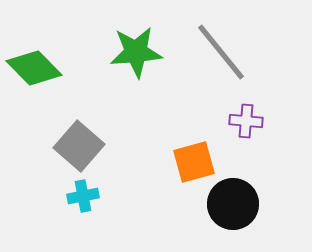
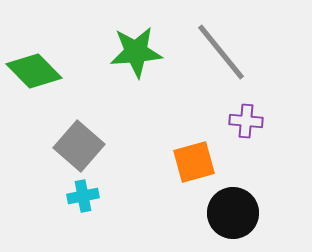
green diamond: moved 3 px down
black circle: moved 9 px down
